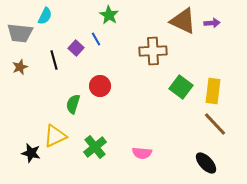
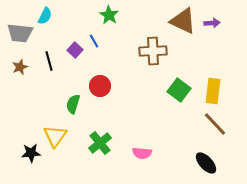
blue line: moved 2 px left, 2 px down
purple square: moved 1 px left, 2 px down
black line: moved 5 px left, 1 px down
green square: moved 2 px left, 3 px down
yellow triangle: rotated 30 degrees counterclockwise
green cross: moved 5 px right, 4 px up
black star: rotated 18 degrees counterclockwise
